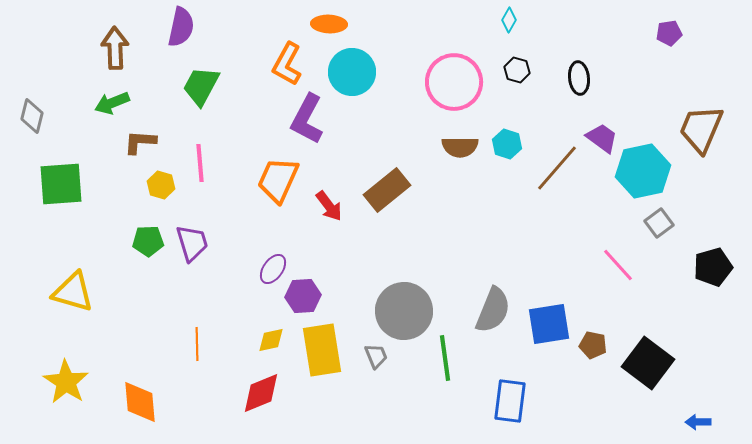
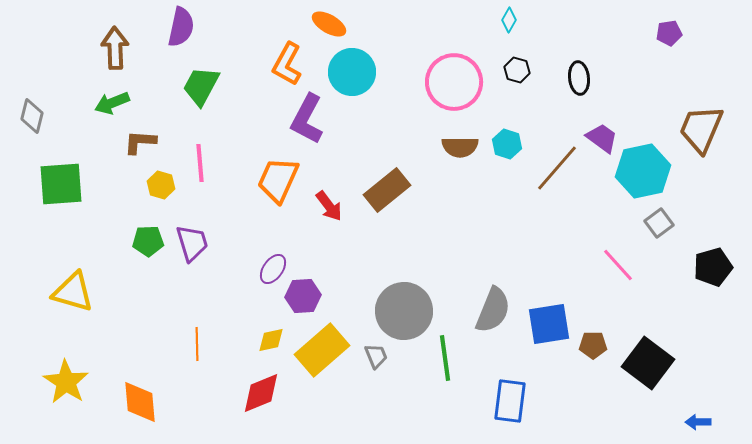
orange ellipse at (329, 24): rotated 28 degrees clockwise
brown pentagon at (593, 345): rotated 12 degrees counterclockwise
yellow rectangle at (322, 350): rotated 58 degrees clockwise
